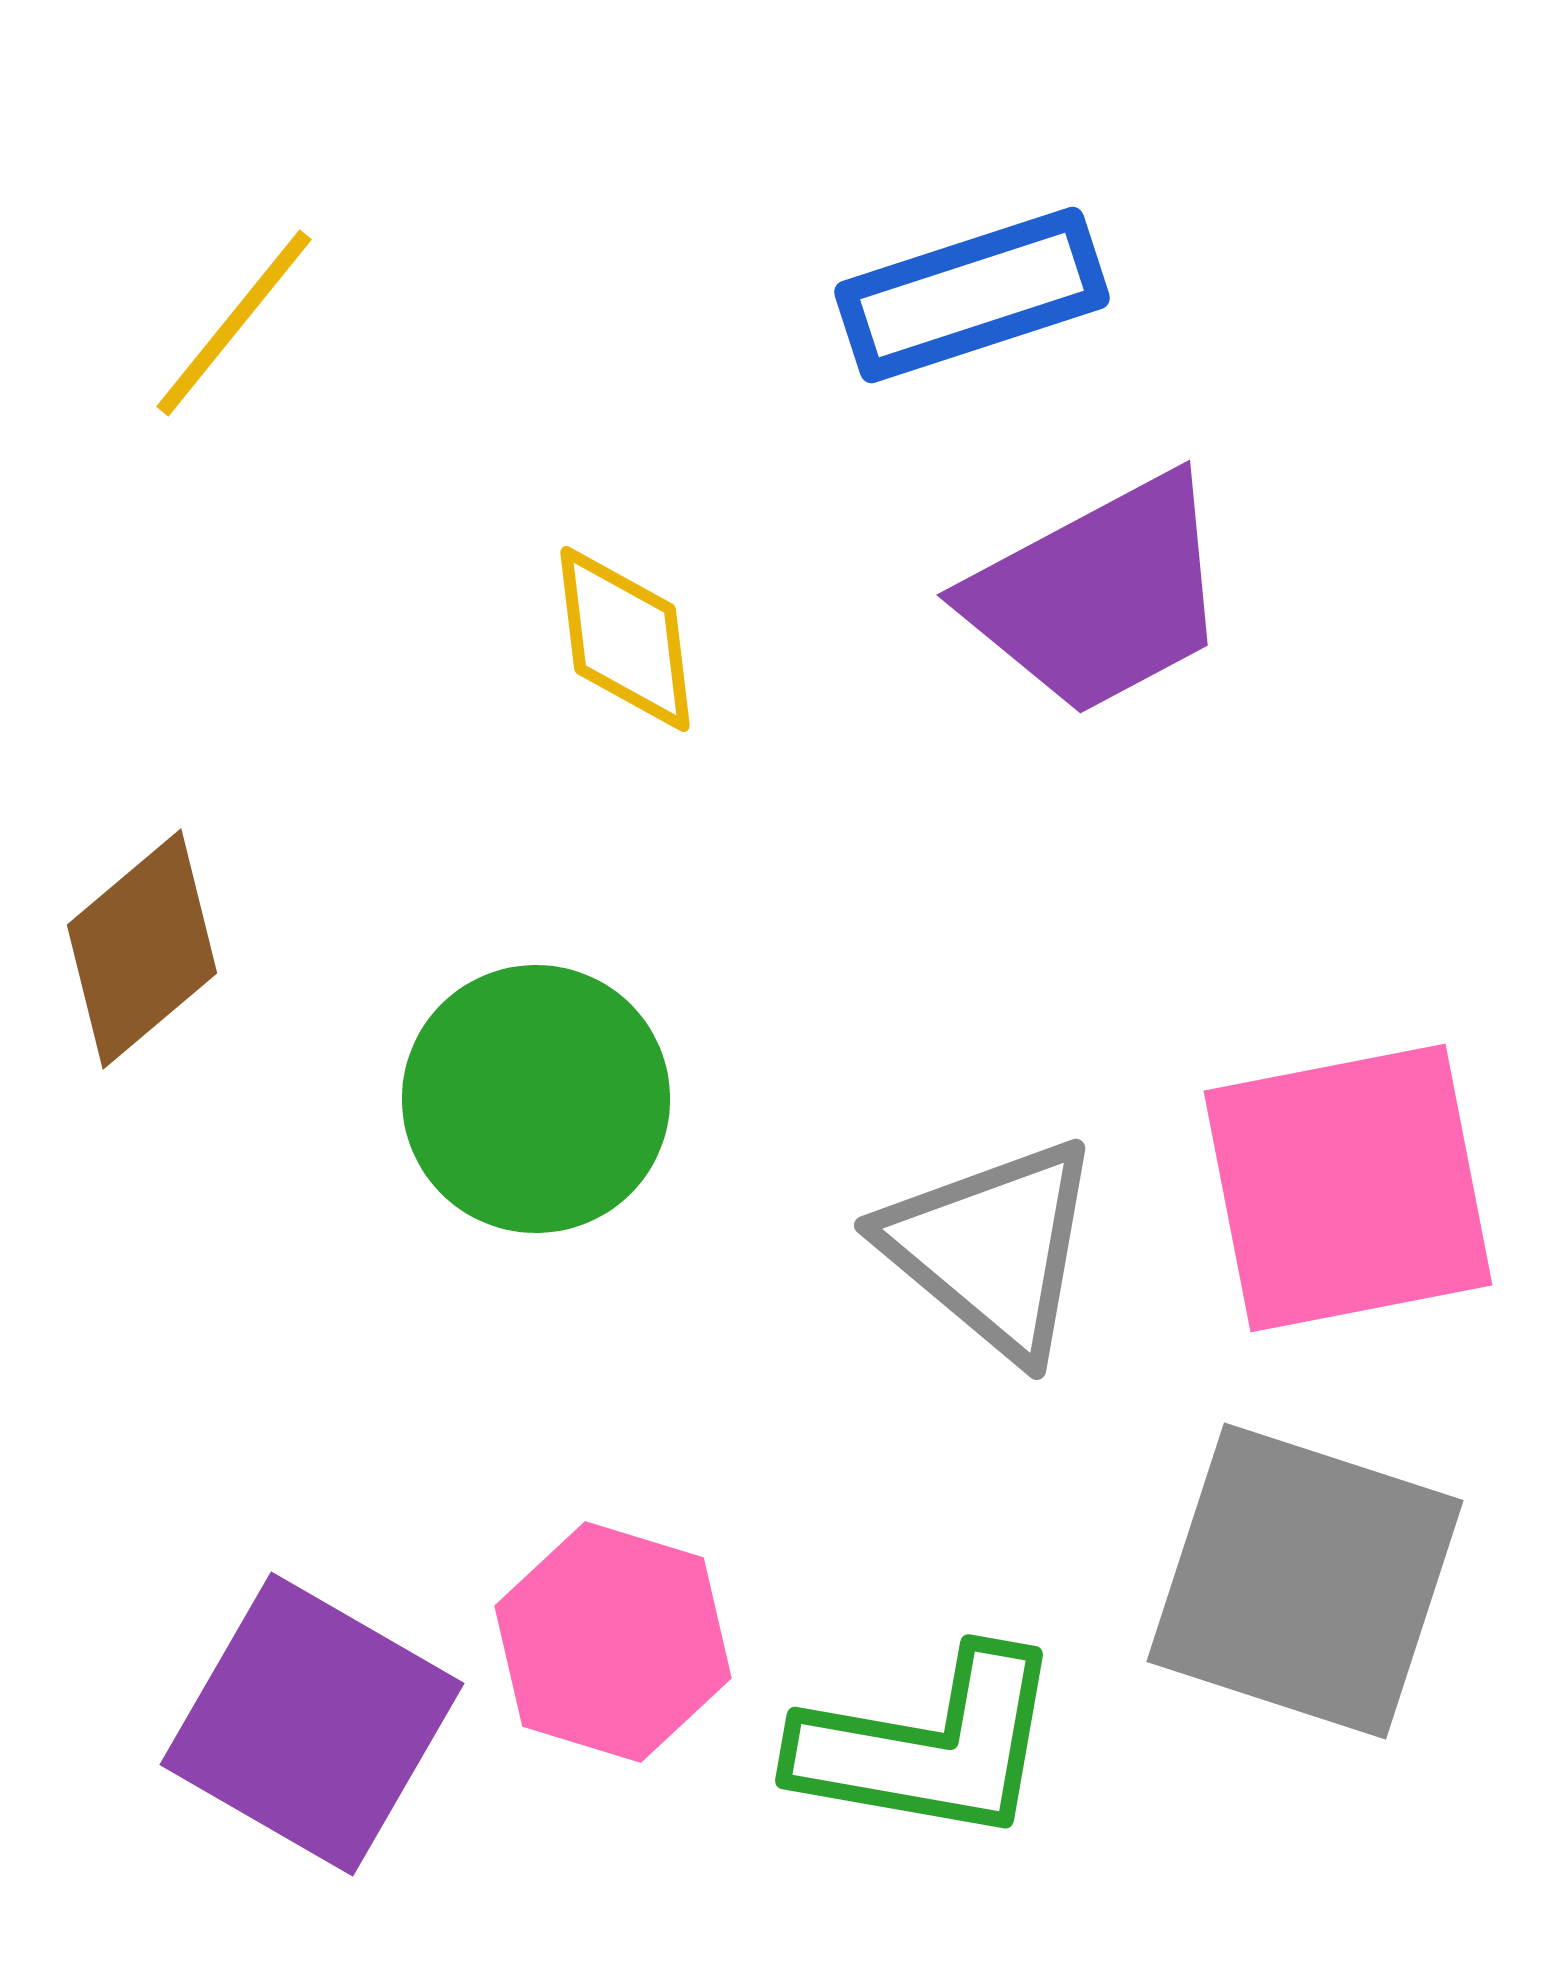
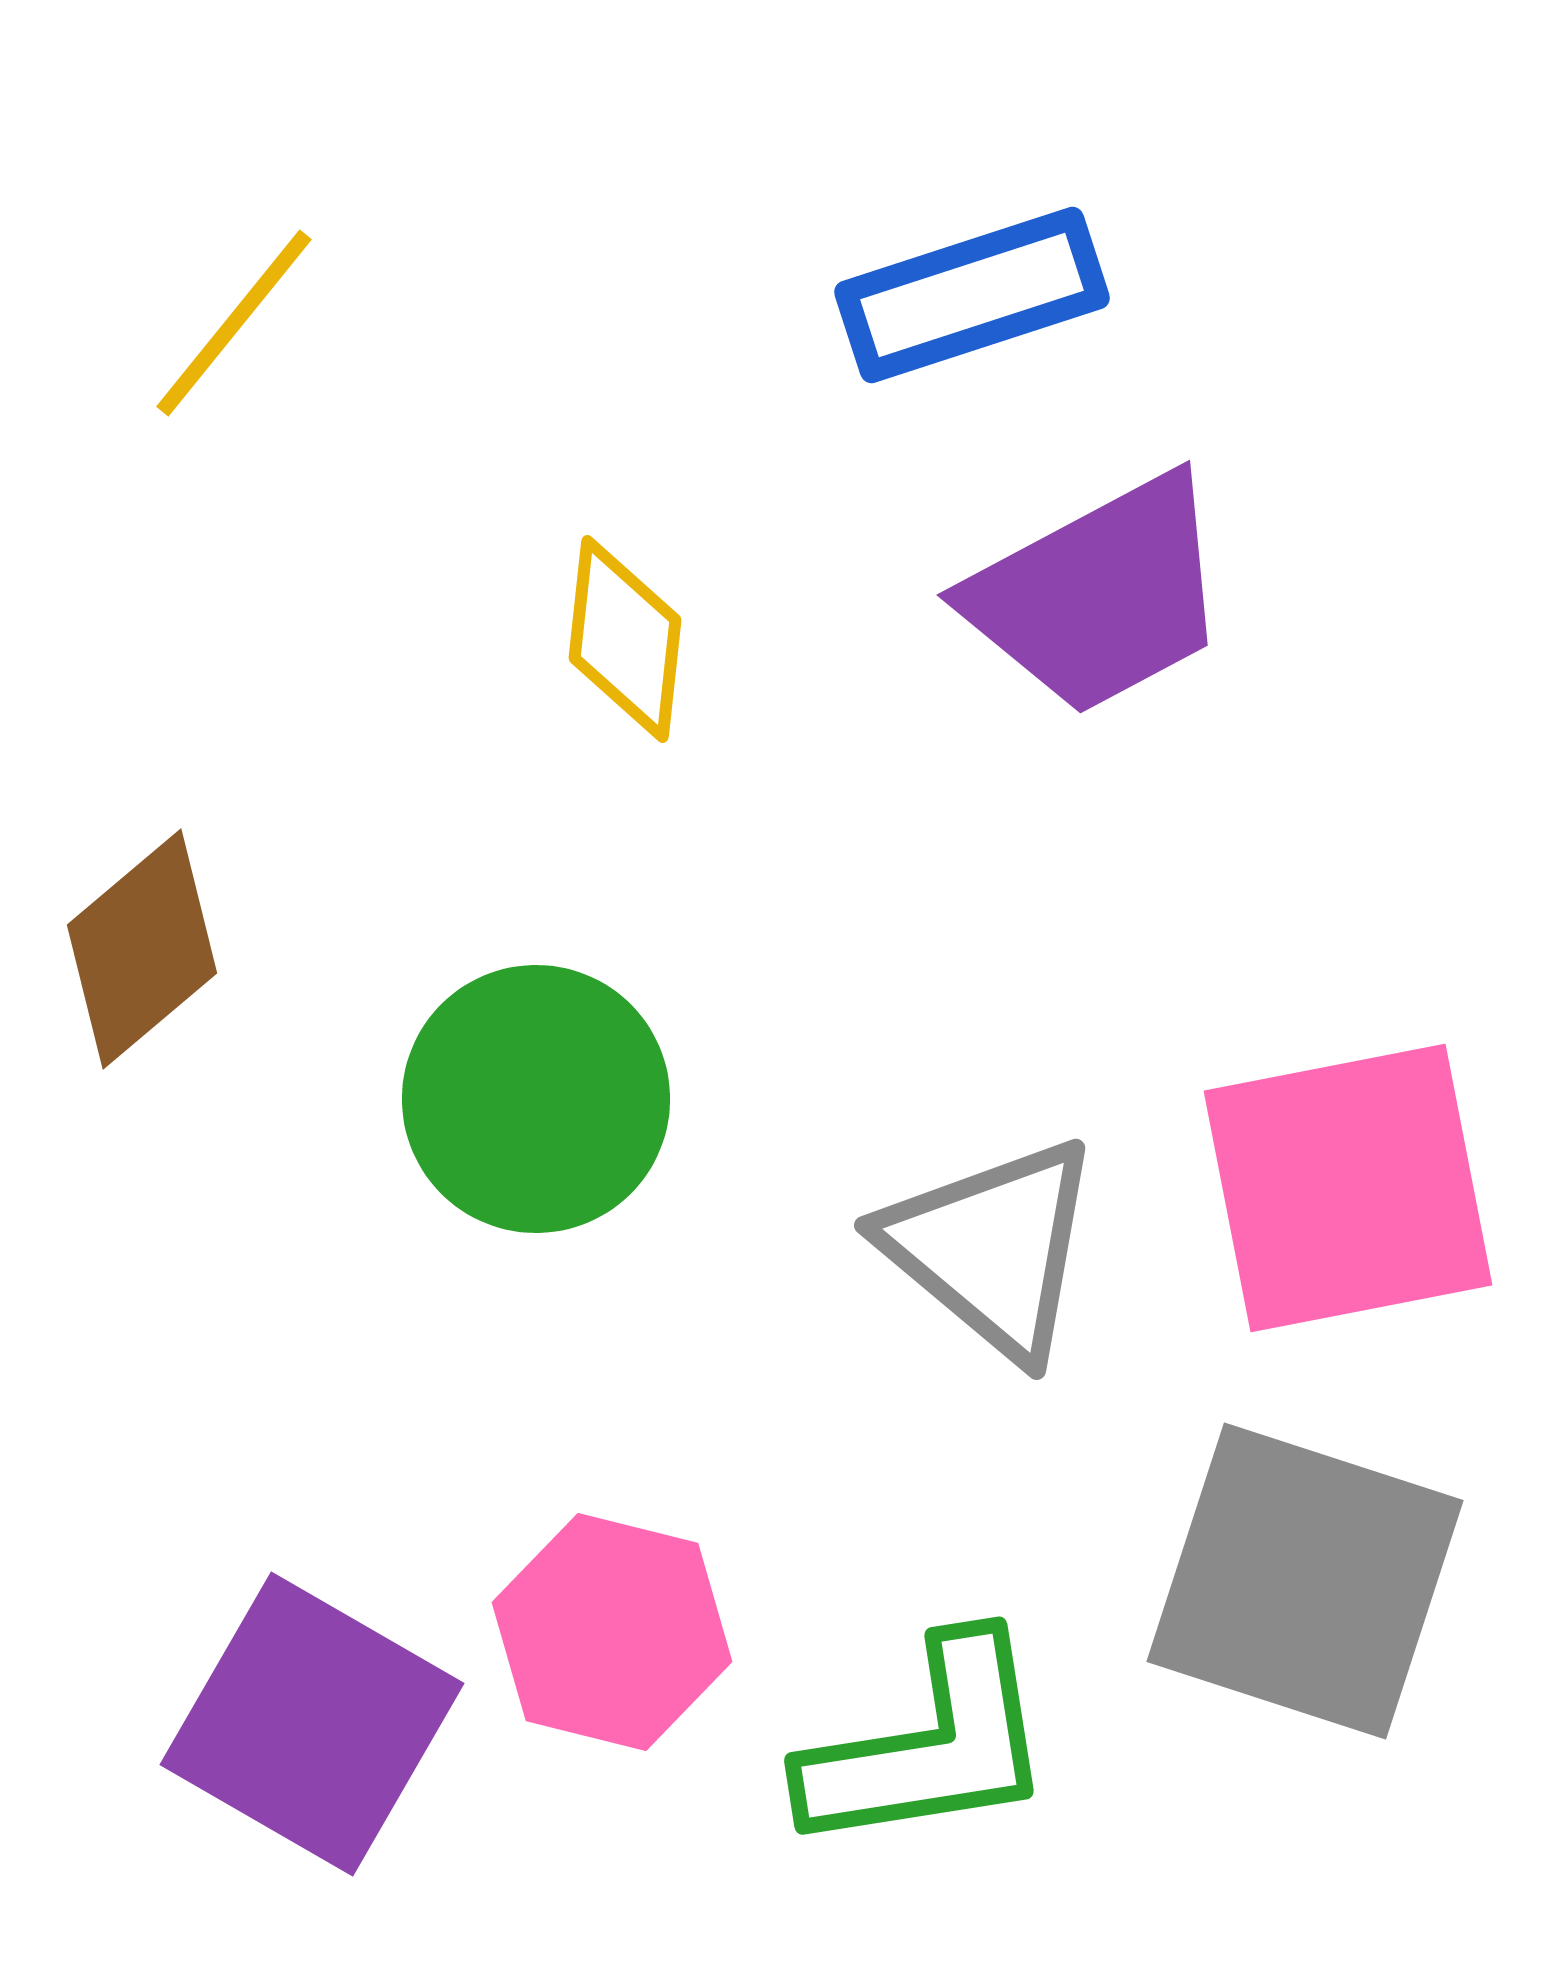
yellow diamond: rotated 13 degrees clockwise
pink hexagon: moved 1 px left, 10 px up; rotated 3 degrees counterclockwise
green L-shape: rotated 19 degrees counterclockwise
